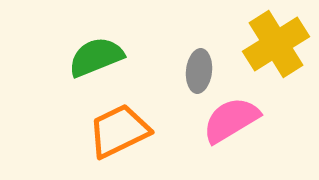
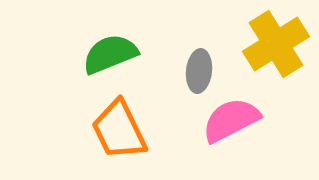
green semicircle: moved 14 px right, 3 px up
pink semicircle: rotated 4 degrees clockwise
orange trapezoid: moved 1 px up; rotated 90 degrees counterclockwise
